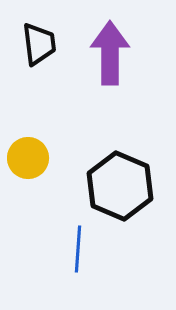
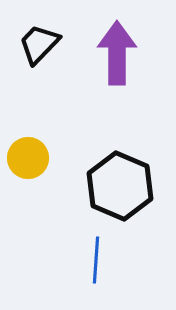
black trapezoid: rotated 129 degrees counterclockwise
purple arrow: moved 7 px right
blue line: moved 18 px right, 11 px down
